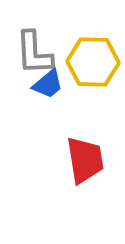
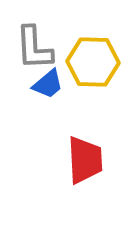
gray L-shape: moved 5 px up
red trapezoid: rotated 6 degrees clockwise
